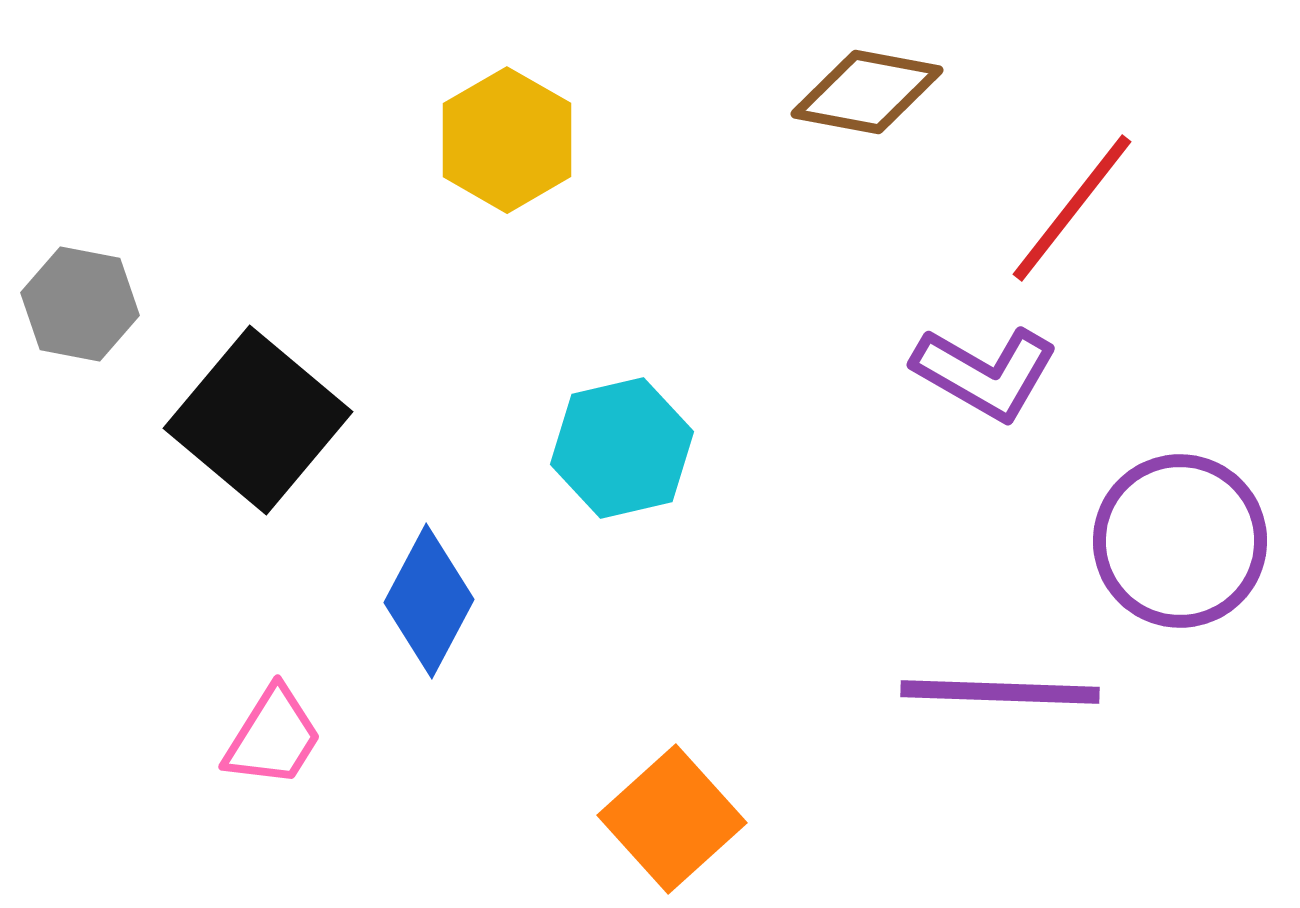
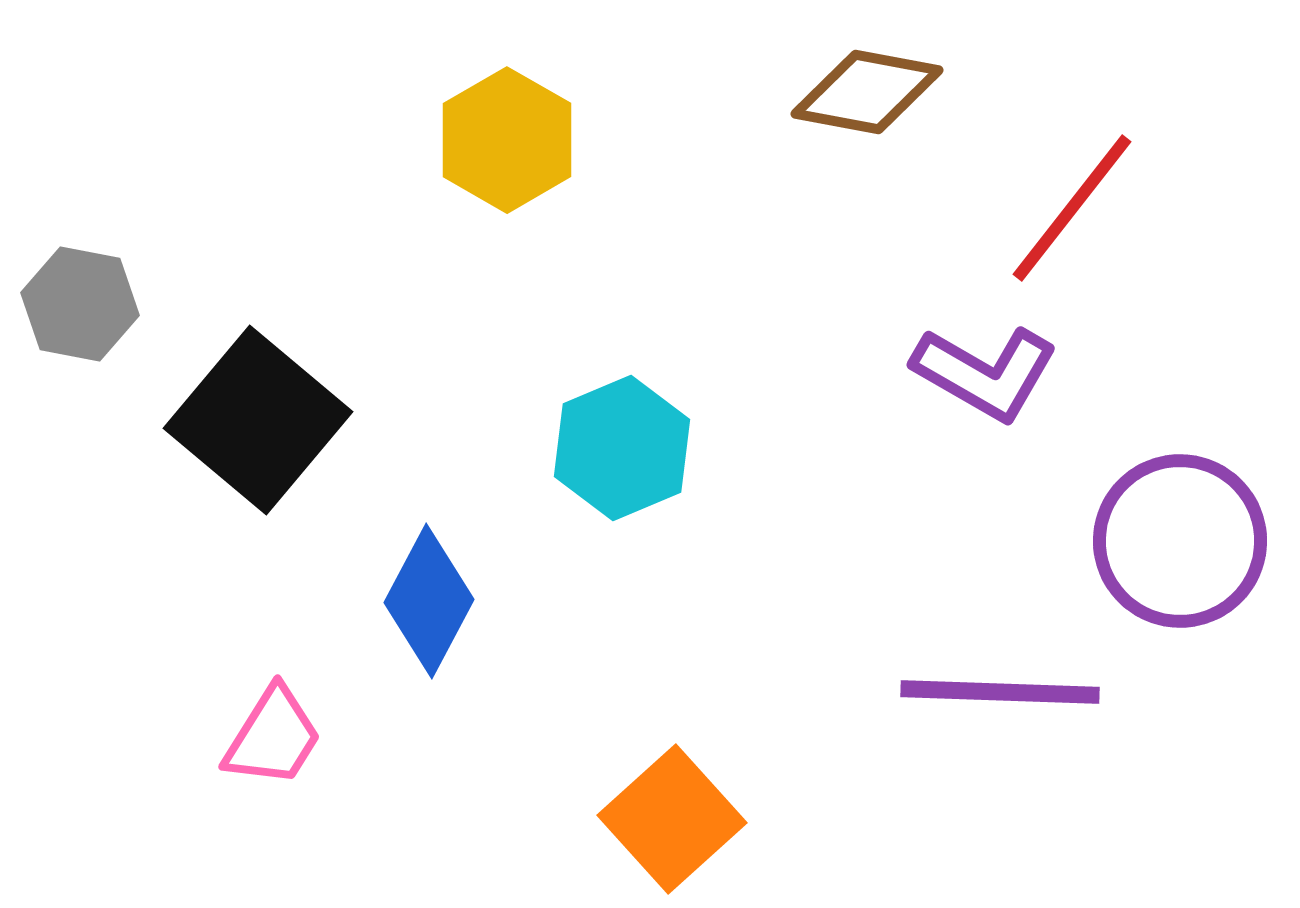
cyan hexagon: rotated 10 degrees counterclockwise
